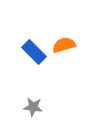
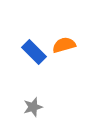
gray star: rotated 24 degrees counterclockwise
